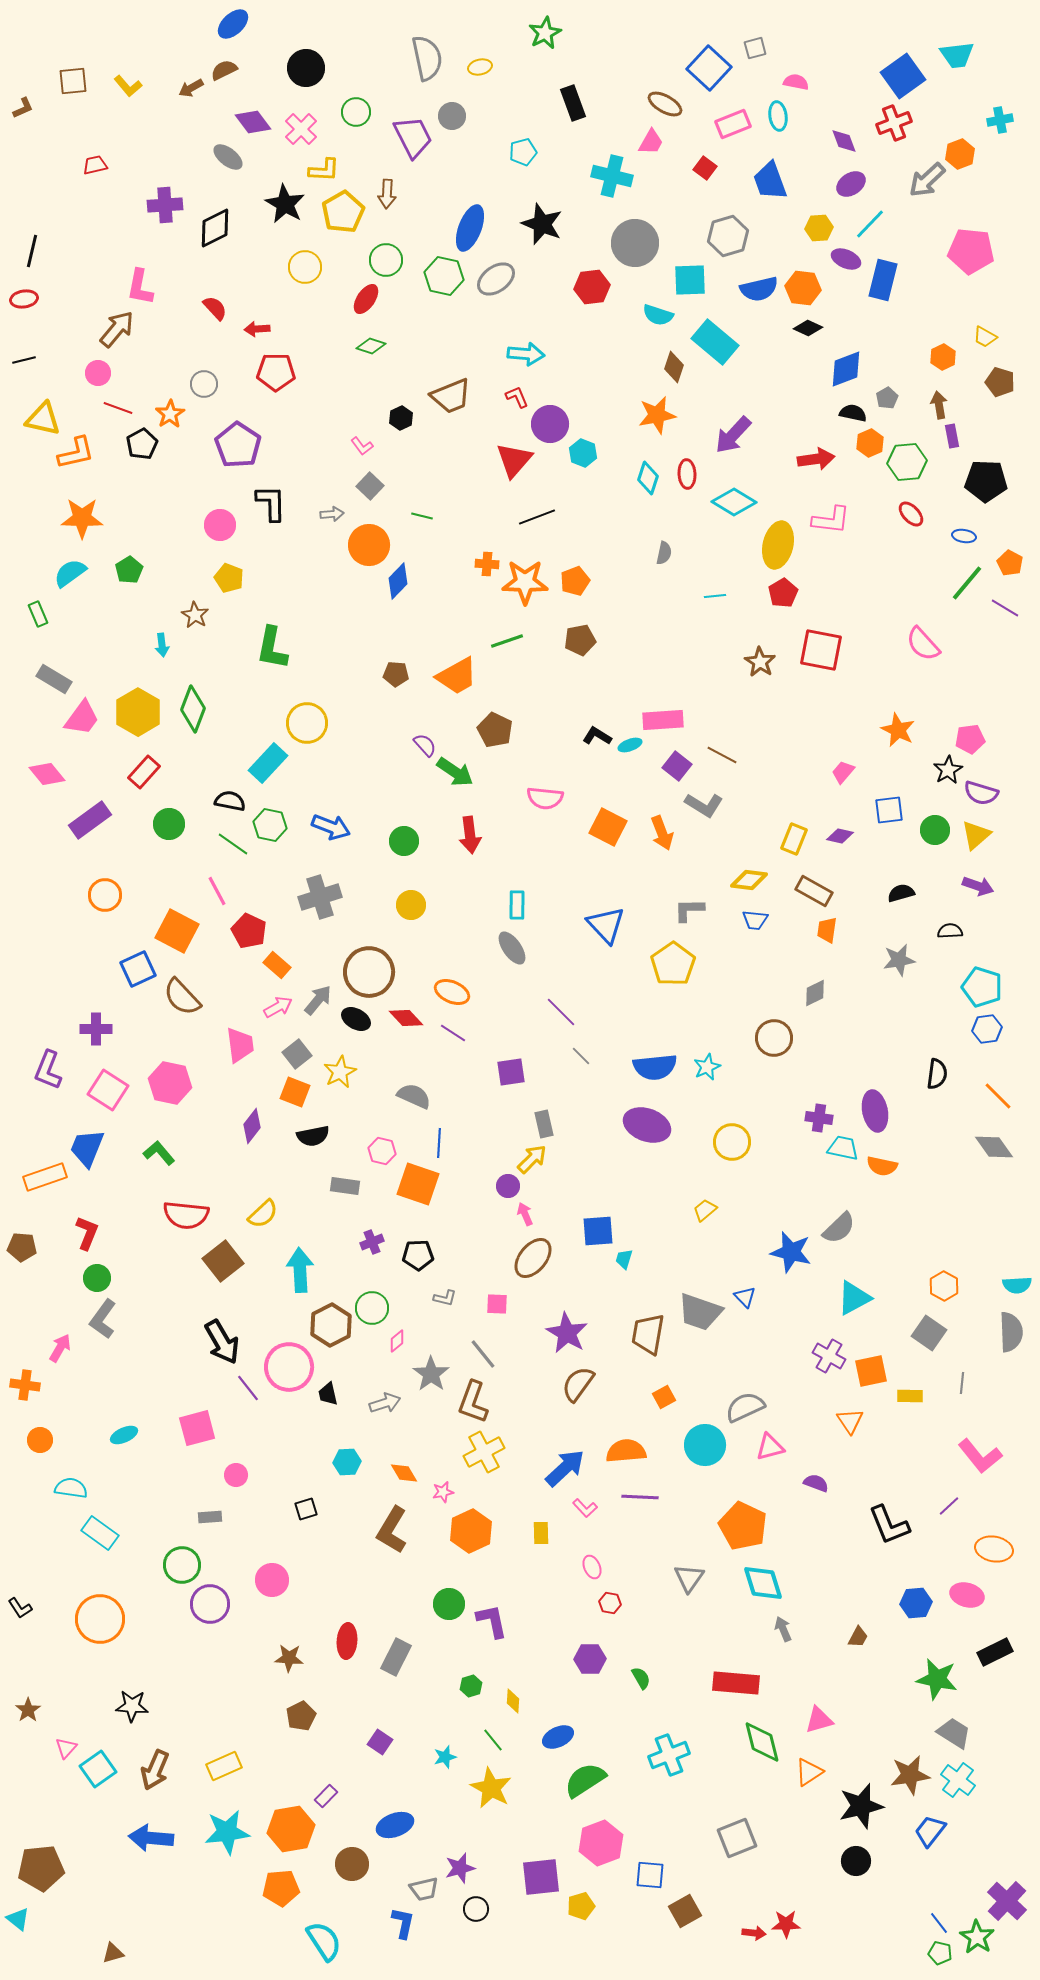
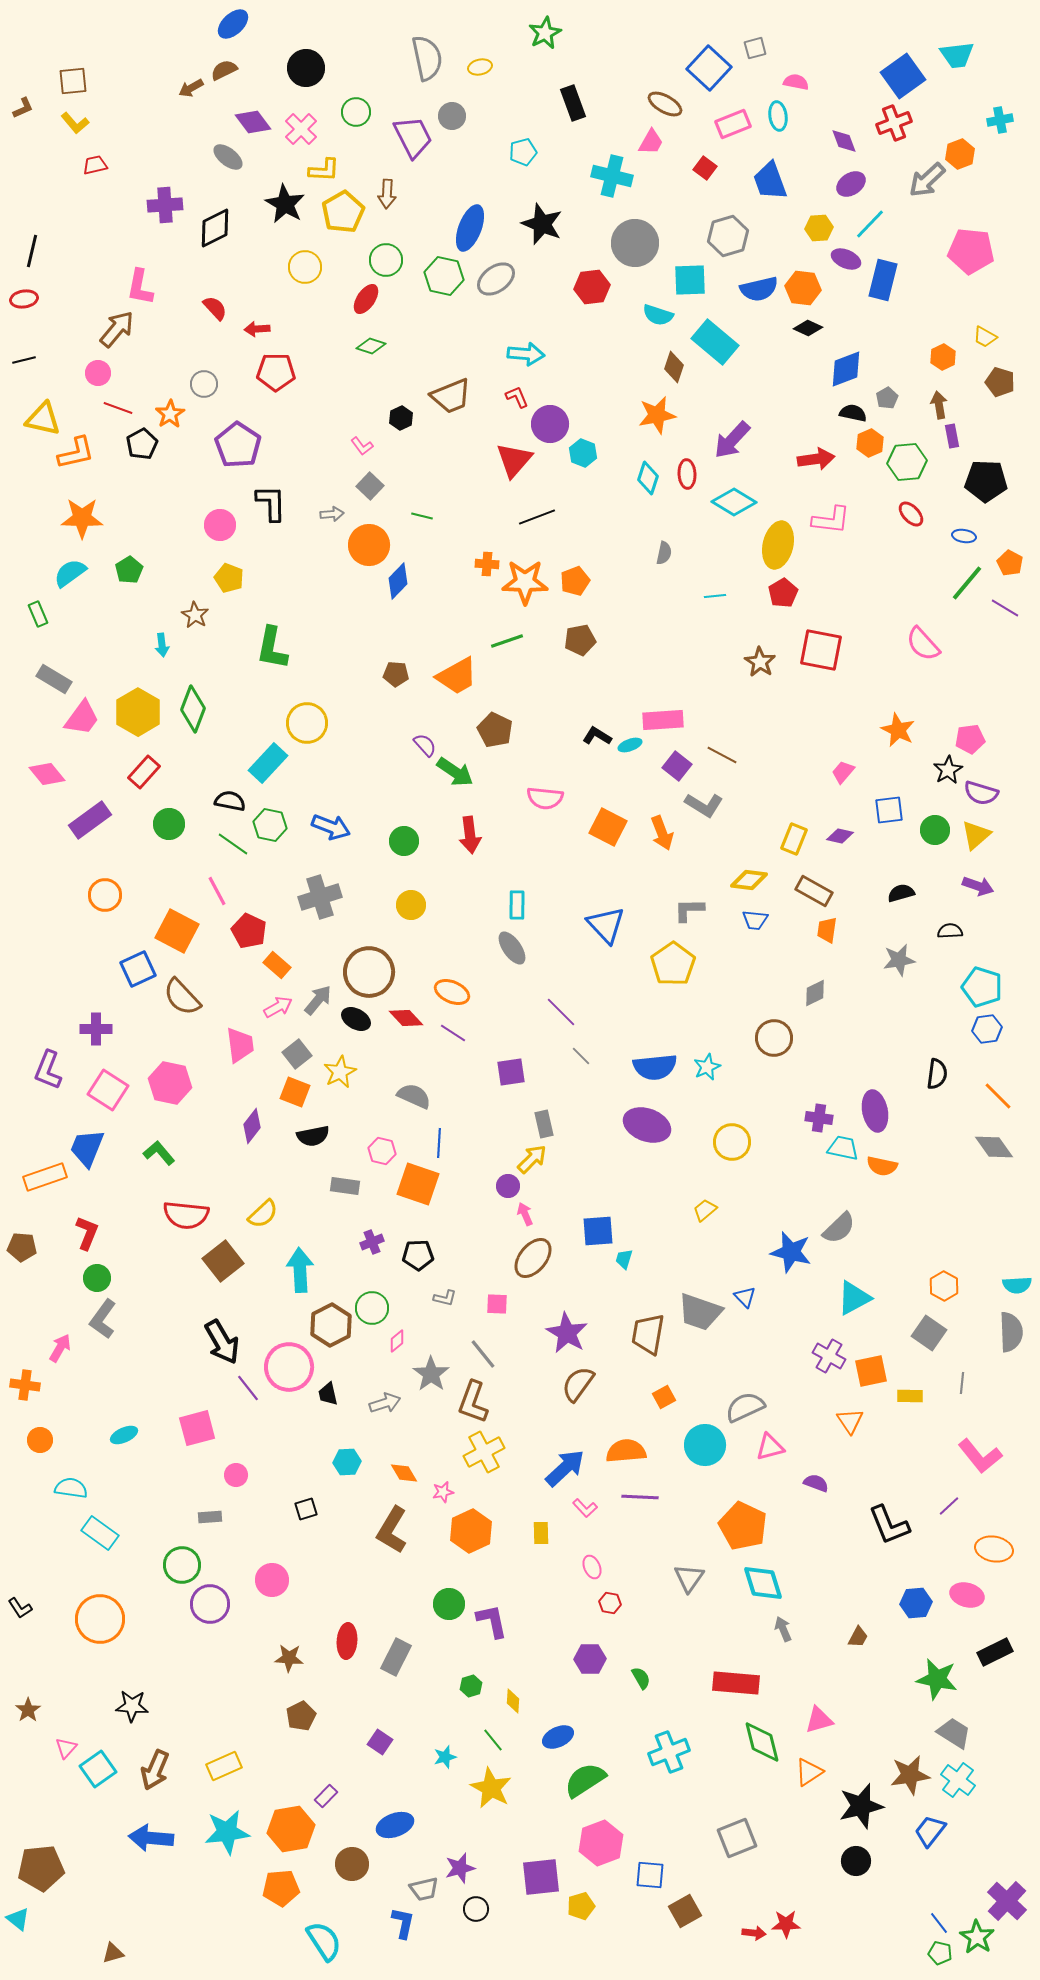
yellow L-shape at (128, 86): moved 53 px left, 37 px down
purple arrow at (733, 435): moved 1 px left, 5 px down
cyan cross at (669, 1755): moved 3 px up
